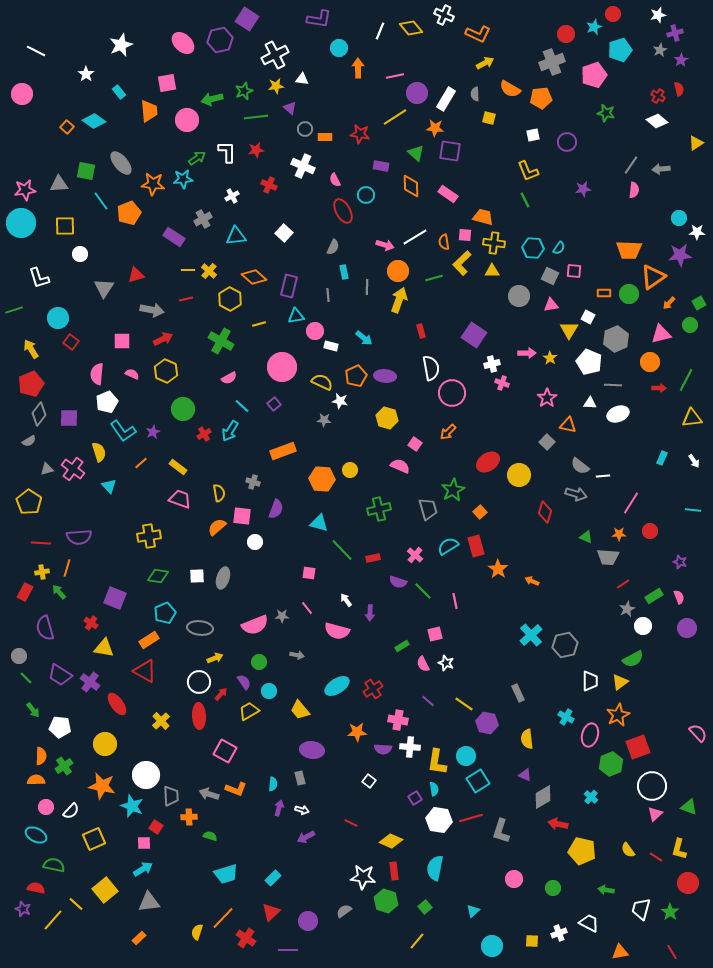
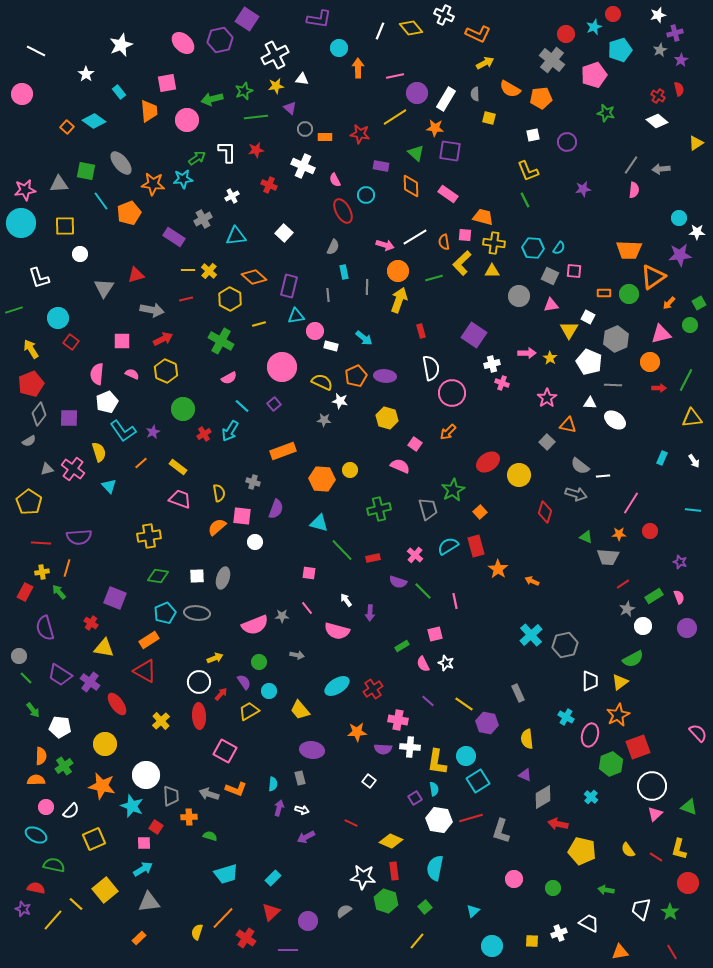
gray cross at (552, 62): moved 2 px up; rotated 30 degrees counterclockwise
white ellipse at (618, 414): moved 3 px left, 6 px down; rotated 55 degrees clockwise
gray ellipse at (200, 628): moved 3 px left, 15 px up
